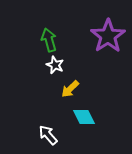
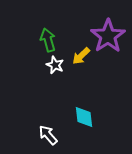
green arrow: moved 1 px left
yellow arrow: moved 11 px right, 33 px up
cyan diamond: rotated 20 degrees clockwise
